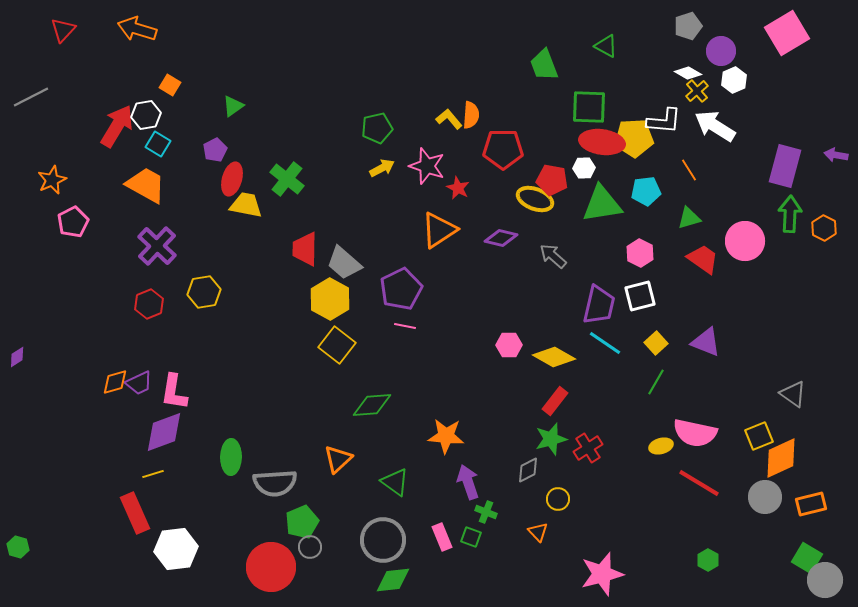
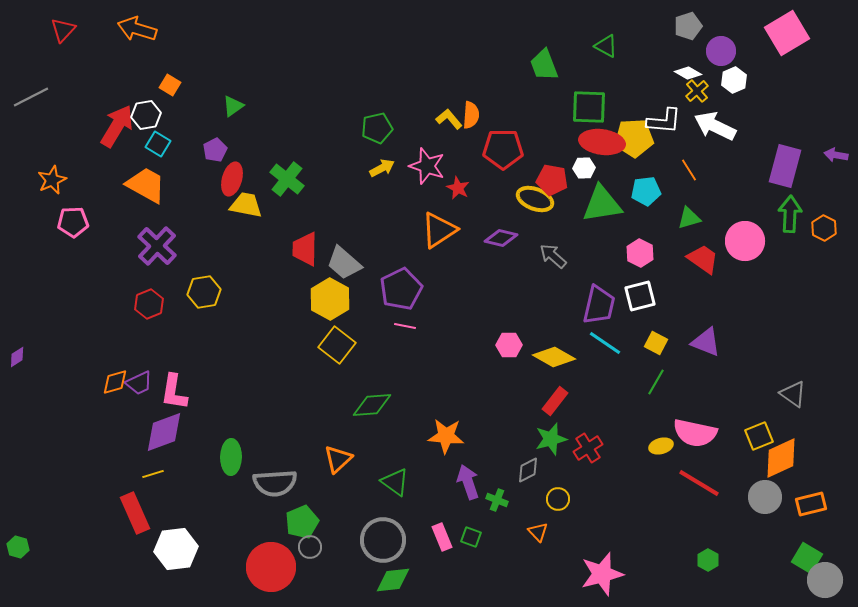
white arrow at (715, 126): rotated 6 degrees counterclockwise
pink pentagon at (73, 222): rotated 24 degrees clockwise
yellow square at (656, 343): rotated 20 degrees counterclockwise
green cross at (486, 512): moved 11 px right, 12 px up
